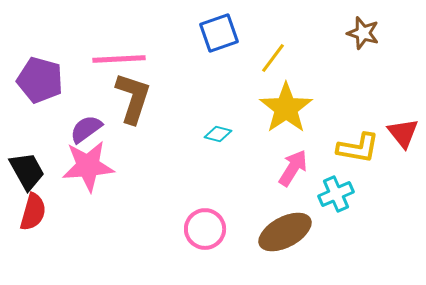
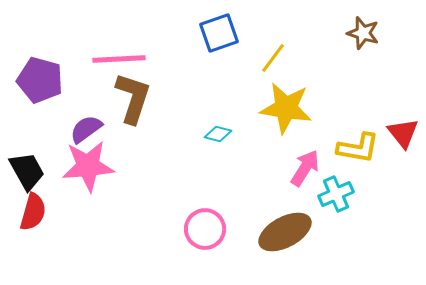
yellow star: rotated 28 degrees counterclockwise
pink arrow: moved 12 px right
